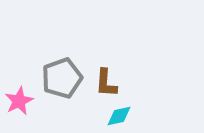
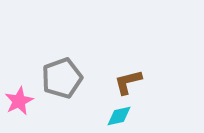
brown L-shape: moved 22 px right, 1 px up; rotated 72 degrees clockwise
